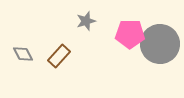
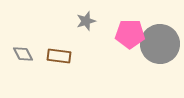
brown rectangle: rotated 55 degrees clockwise
